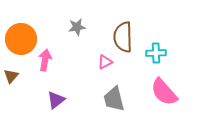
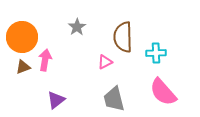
gray star: rotated 24 degrees counterclockwise
orange circle: moved 1 px right, 2 px up
brown triangle: moved 12 px right, 9 px up; rotated 28 degrees clockwise
pink semicircle: moved 1 px left
